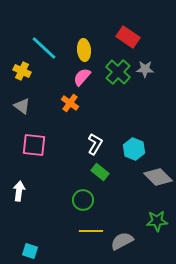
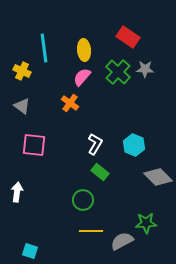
cyan line: rotated 40 degrees clockwise
cyan hexagon: moved 4 px up
white arrow: moved 2 px left, 1 px down
green star: moved 11 px left, 2 px down
